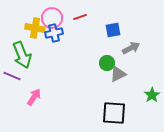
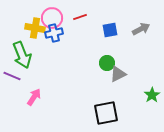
blue square: moved 3 px left
gray arrow: moved 10 px right, 19 px up
black square: moved 8 px left; rotated 15 degrees counterclockwise
